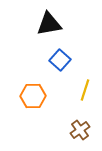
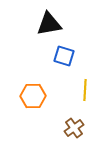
blue square: moved 4 px right, 4 px up; rotated 25 degrees counterclockwise
yellow line: rotated 15 degrees counterclockwise
brown cross: moved 6 px left, 2 px up
